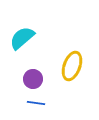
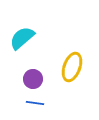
yellow ellipse: moved 1 px down
blue line: moved 1 px left
